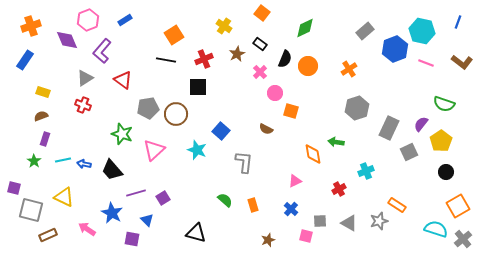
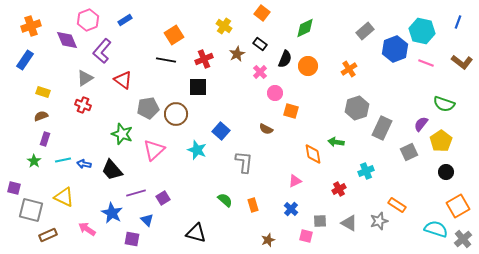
gray rectangle at (389, 128): moved 7 px left
